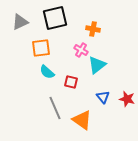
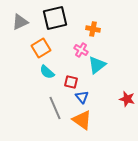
orange square: rotated 24 degrees counterclockwise
blue triangle: moved 21 px left
